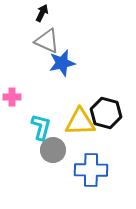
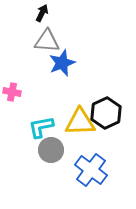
gray triangle: rotated 20 degrees counterclockwise
blue star: rotated 8 degrees counterclockwise
pink cross: moved 5 px up; rotated 12 degrees clockwise
black hexagon: rotated 20 degrees clockwise
cyan L-shape: rotated 116 degrees counterclockwise
gray circle: moved 2 px left
blue cross: rotated 36 degrees clockwise
